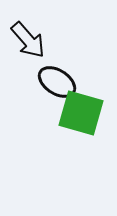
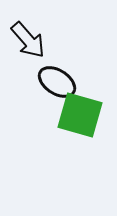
green square: moved 1 px left, 2 px down
